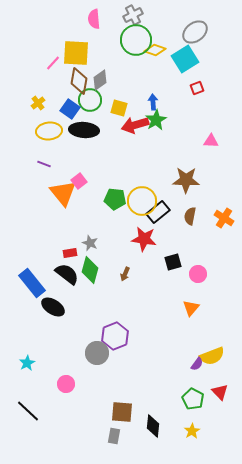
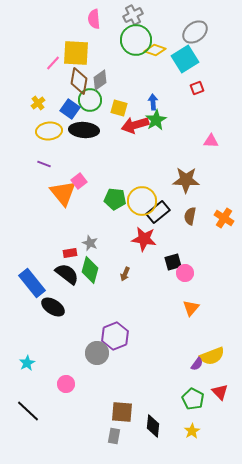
pink circle at (198, 274): moved 13 px left, 1 px up
